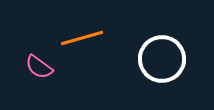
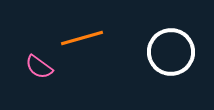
white circle: moved 9 px right, 7 px up
